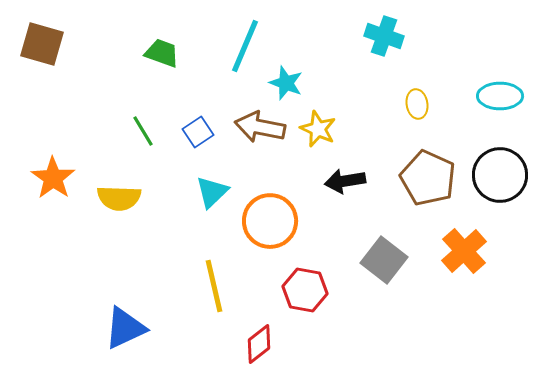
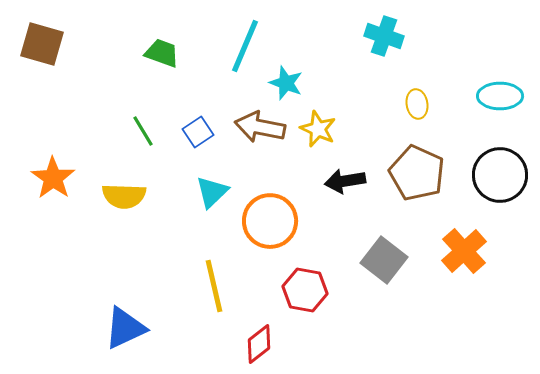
brown pentagon: moved 11 px left, 5 px up
yellow semicircle: moved 5 px right, 2 px up
